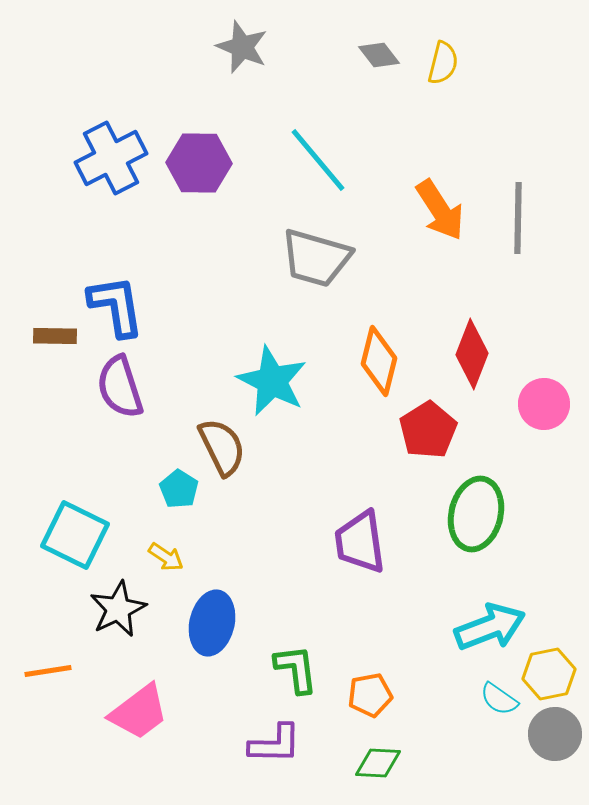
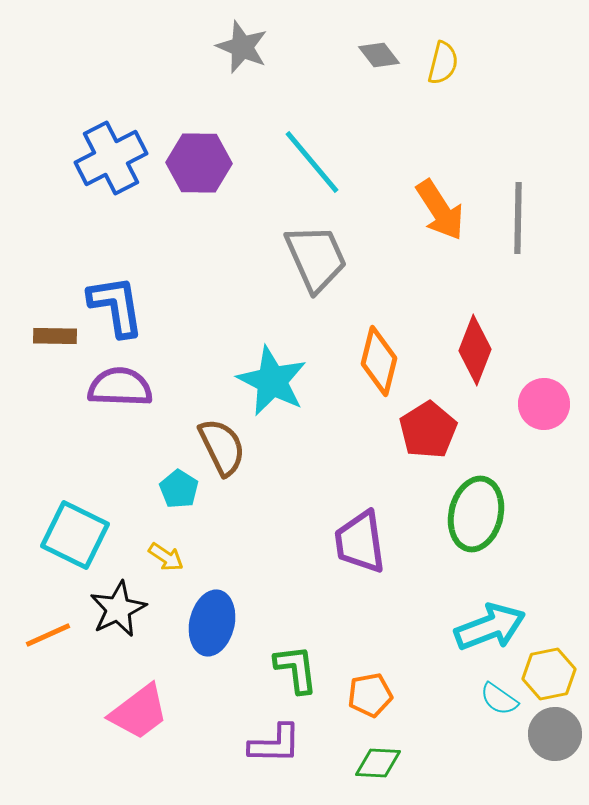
cyan line: moved 6 px left, 2 px down
gray trapezoid: rotated 130 degrees counterclockwise
red diamond: moved 3 px right, 4 px up
purple semicircle: rotated 110 degrees clockwise
orange line: moved 36 px up; rotated 15 degrees counterclockwise
